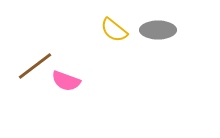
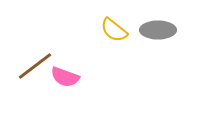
pink semicircle: moved 1 px left, 4 px up
